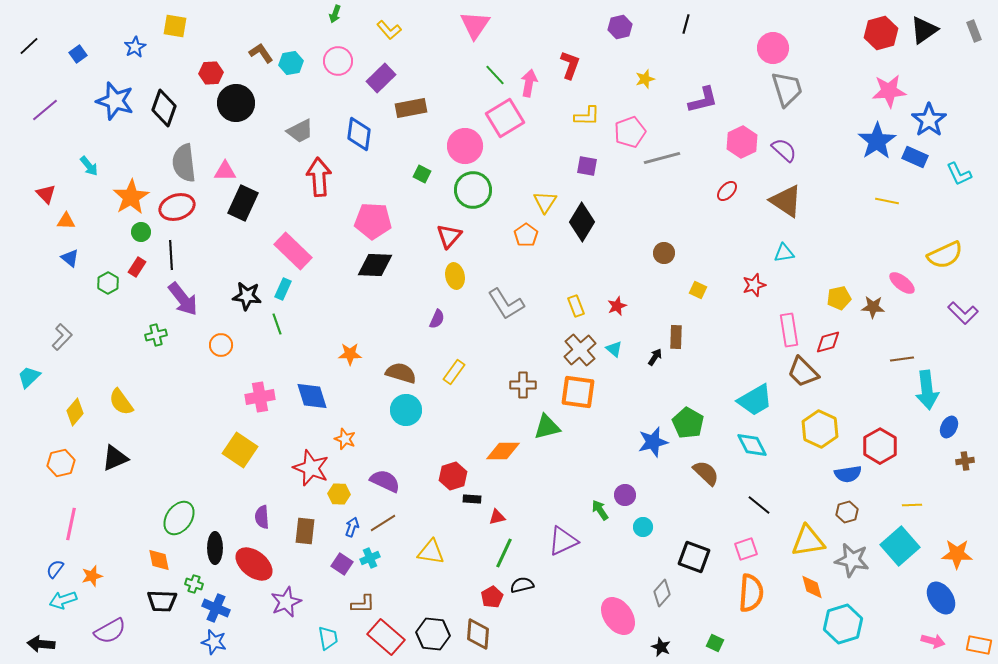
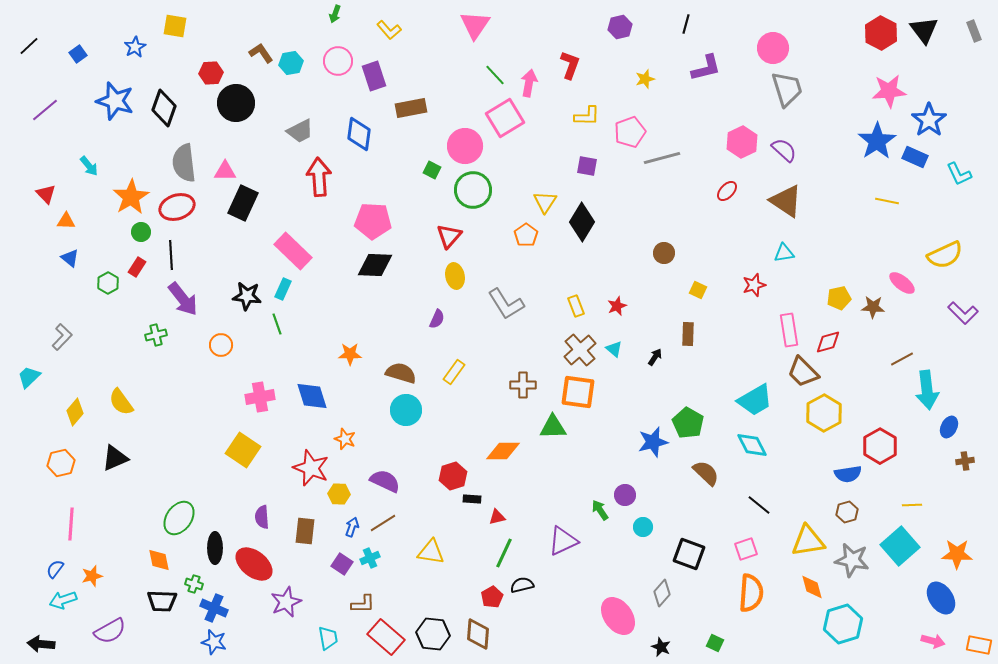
black triangle at (924, 30): rotated 32 degrees counterclockwise
red hexagon at (881, 33): rotated 16 degrees counterclockwise
purple rectangle at (381, 78): moved 7 px left, 2 px up; rotated 64 degrees counterclockwise
purple L-shape at (703, 100): moved 3 px right, 32 px up
green square at (422, 174): moved 10 px right, 4 px up
brown rectangle at (676, 337): moved 12 px right, 3 px up
brown line at (902, 359): rotated 20 degrees counterclockwise
green triangle at (547, 427): moved 6 px right; rotated 12 degrees clockwise
yellow hexagon at (820, 429): moved 4 px right, 16 px up; rotated 6 degrees clockwise
yellow square at (240, 450): moved 3 px right
pink line at (71, 524): rotated 8 degrees counterclockwise
black square at (694, 557): moved 5 px left, 3 px up
blue cross at (216, 608): moved 2 px left
